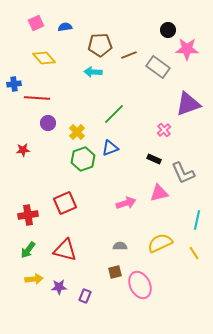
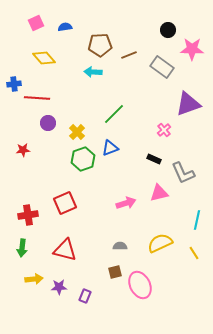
pink star: moved 5 px right
gray rectangle: moved 4 px right
green arrow: moved 6 px left, 2 px up; rotated 30 degrees counterclockwise
